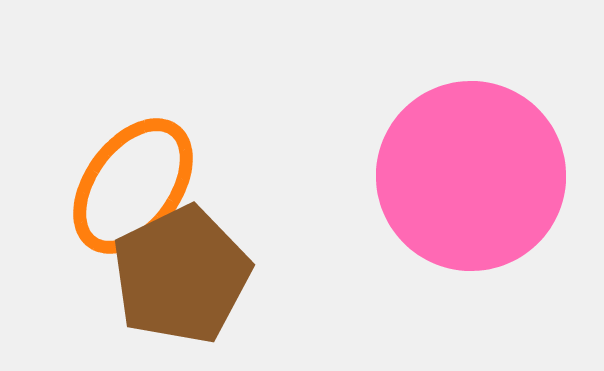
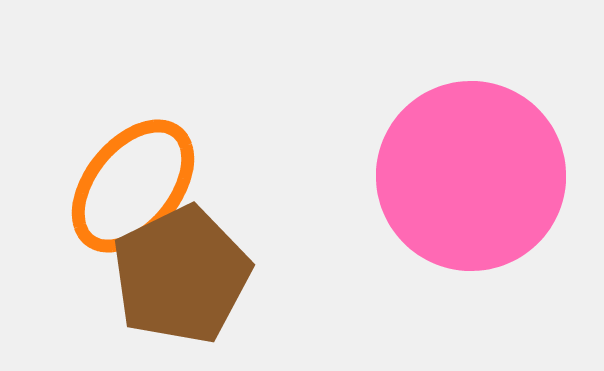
orange ellipse: rotated 3 degrees clockwise
